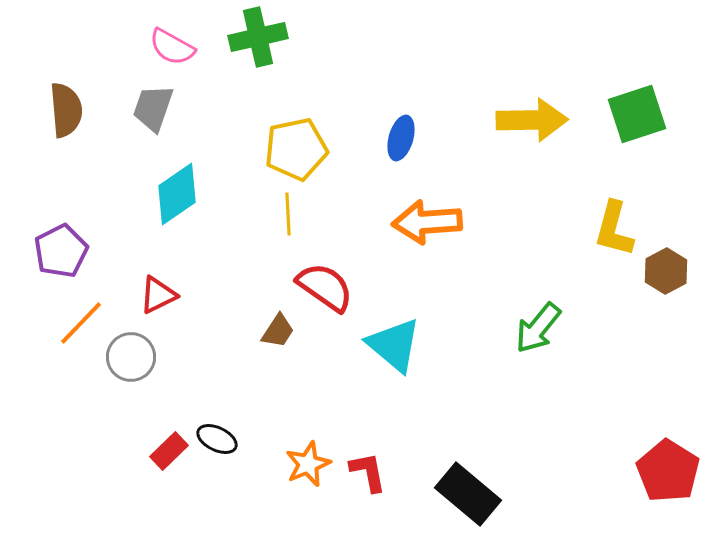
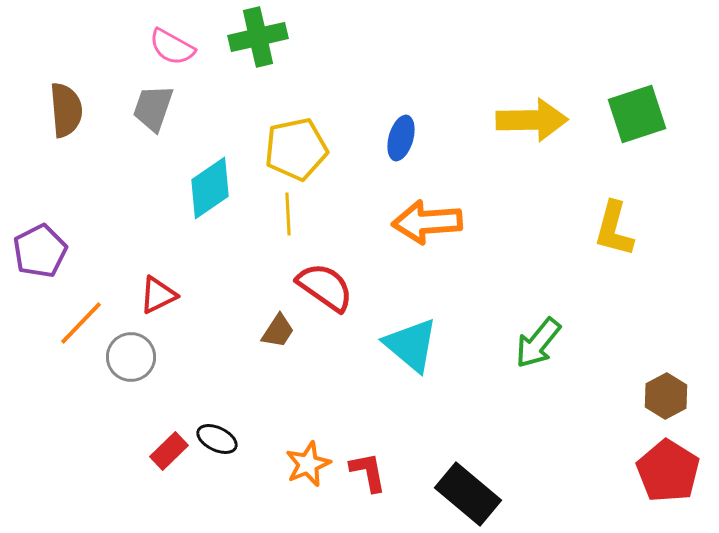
cyan diamond: moved 33 px right, 6 px up
purple pentagon: moved 21 px left
brown hexagon: moved 125 px down
green arrow: moved 15 px down
cyan triangle: moved 17 px right
